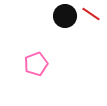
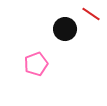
black circle: moved 13 px down
